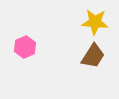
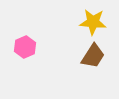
yellow star: moved 2 px left
